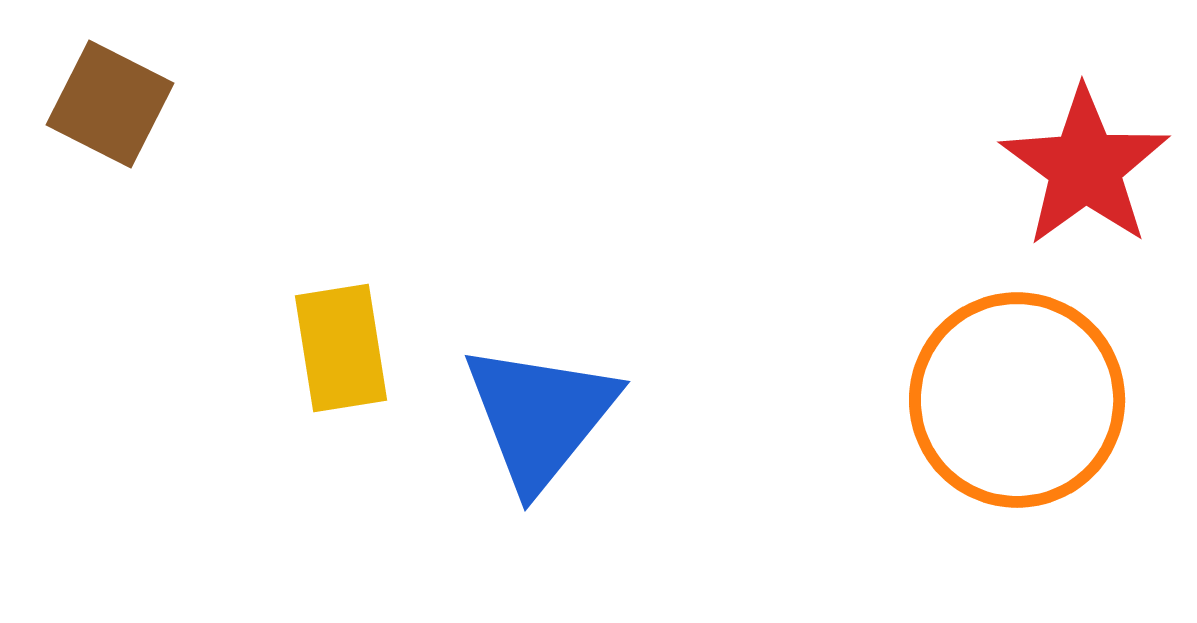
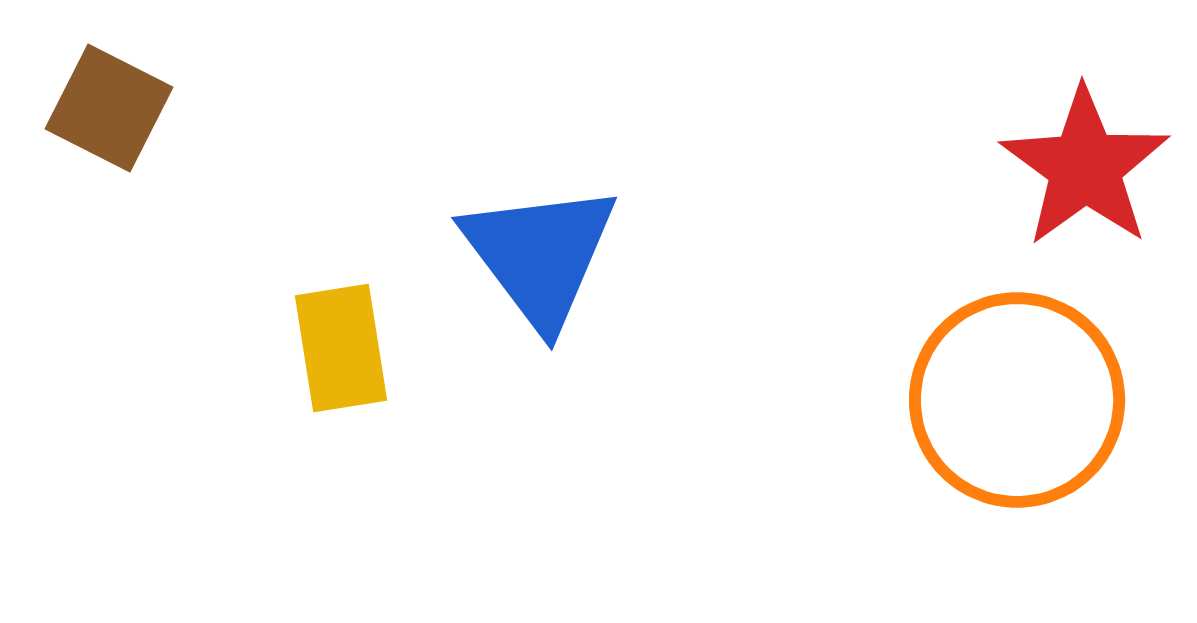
brown square: moved 1 px left, 4 px down
blue triangle: moved 161 px up; rotated 16 degrees counterclockwise
